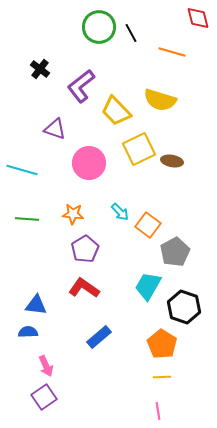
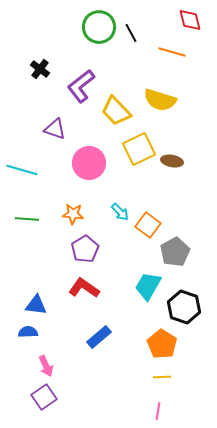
red diamond: moved 8 px left, 2 px down
pink line: rotated 18 degrees clockwise
